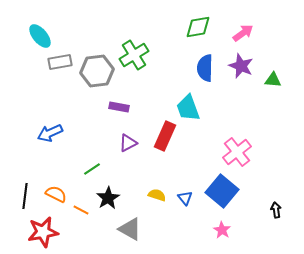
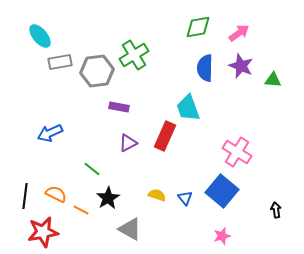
pink arrow: moved 4 px left
pink cross: rotated 20 degrees counterclockwise
green line: rotated 72 degrees clockwise
pink star: moved 6 px down; rotated 24 degrees clockwise
